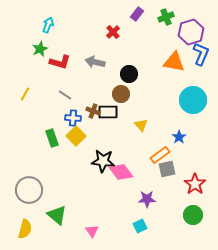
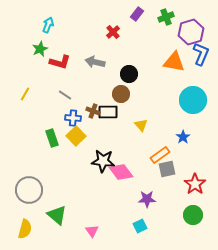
blue star: moved 4 px right
